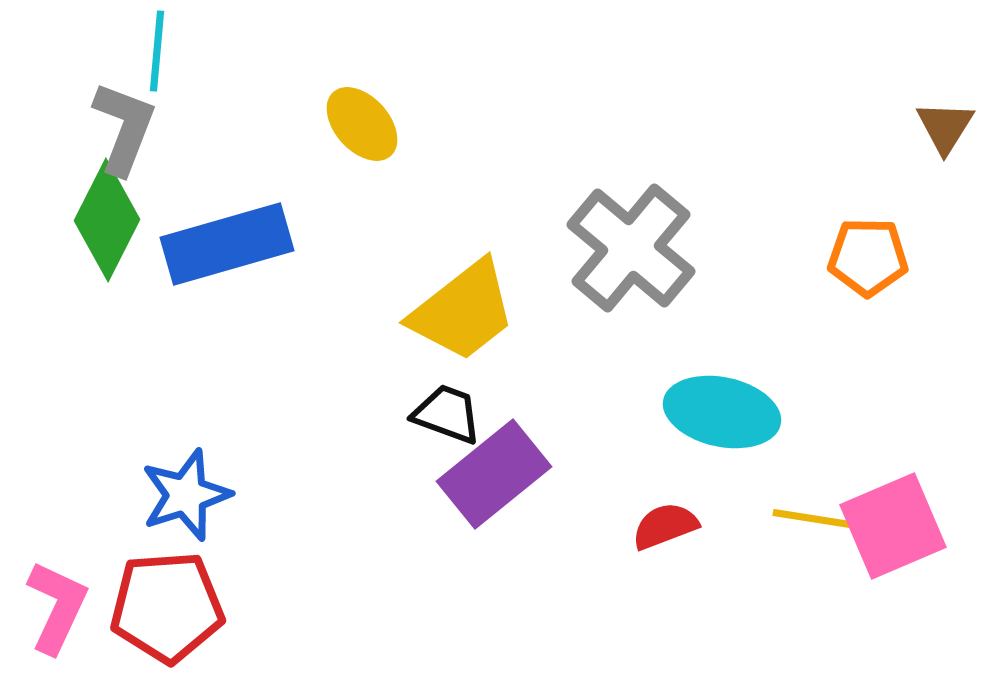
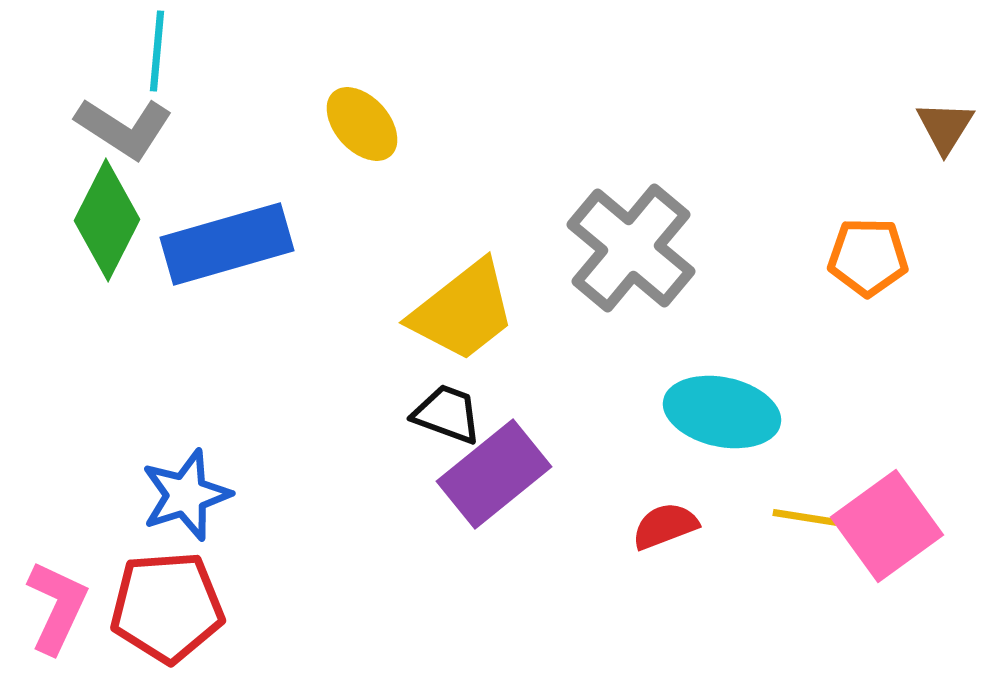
gray L-shape: rotated 102 degrees clockwise
pink square: moved 6 px left; rotated 13 degrees counterclockwise
